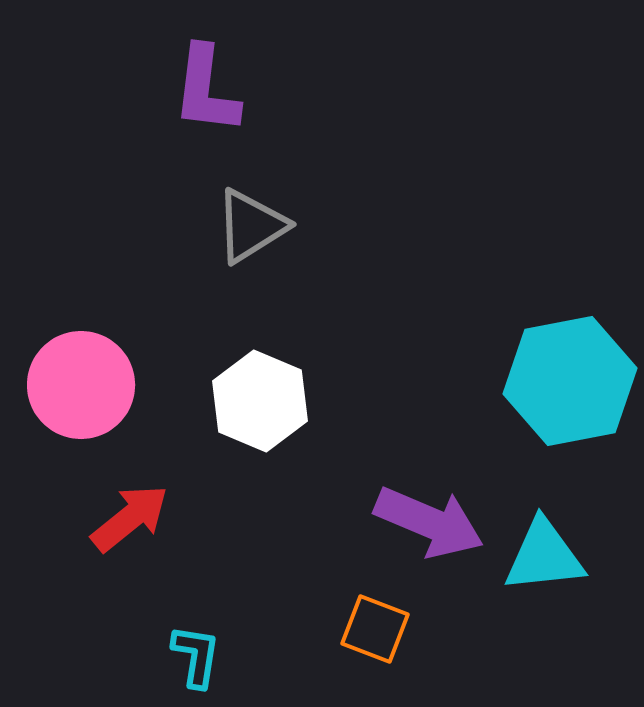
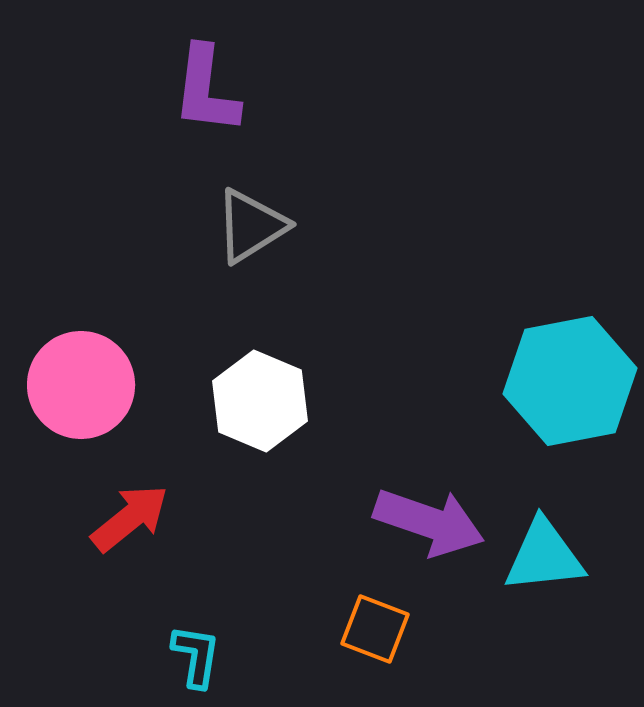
purple arrow: rotated 4 degrees counterclockwise
